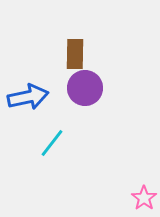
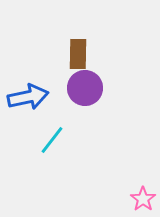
brown rectangle: moved 3 px right
cyan line: moved 3 px up
pink star: moved 1 px left, 1 px down
